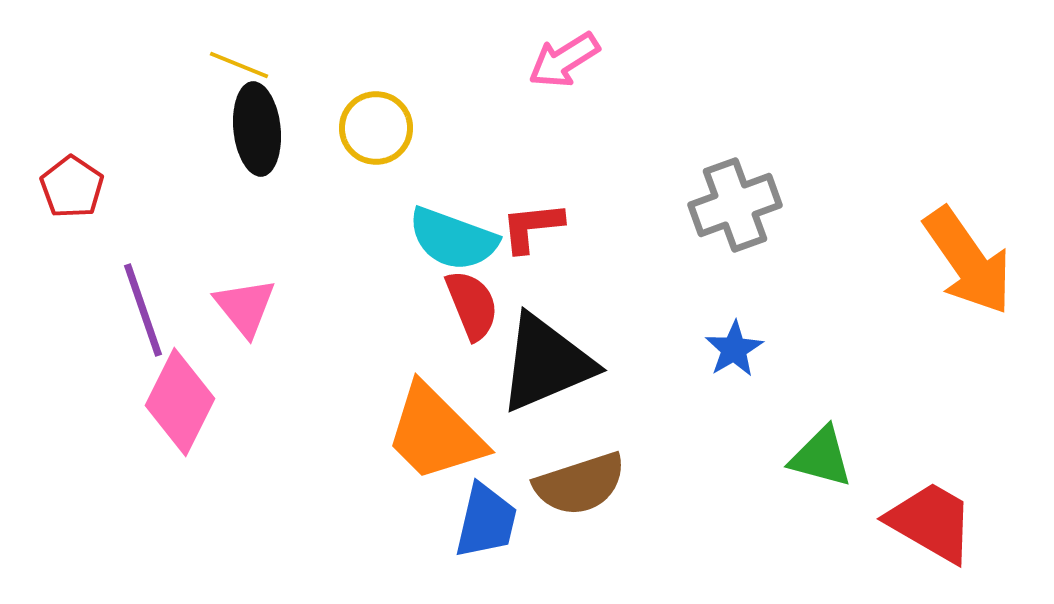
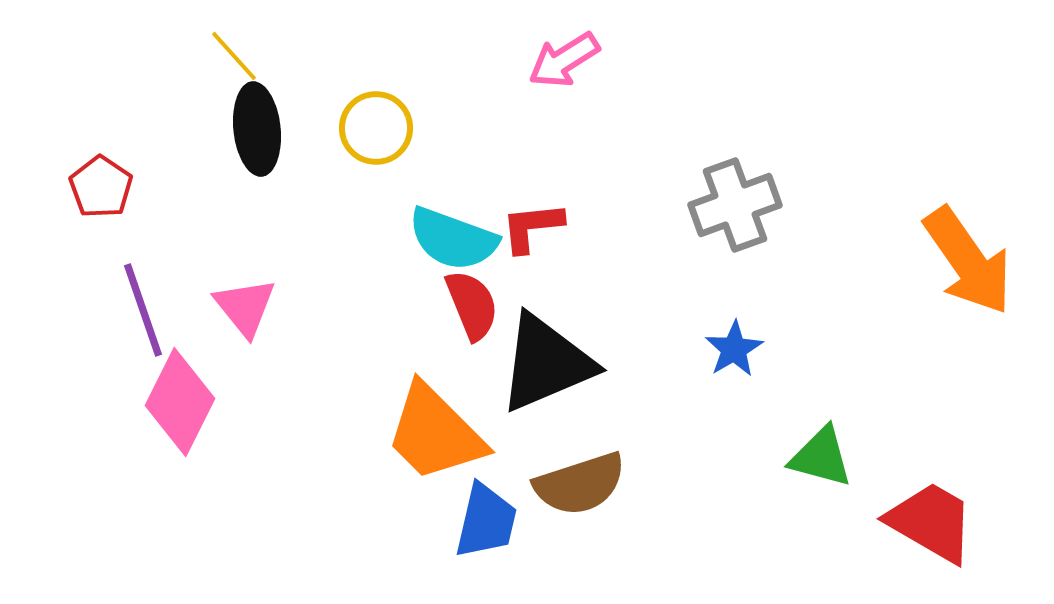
yellow line: moved 5 px left, 9 px up; rotated 26 degrees clockwise
red pentagon: moved 29 px right
